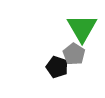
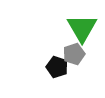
gray pentagon: rotated 20 degrees clockwise
